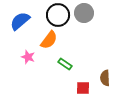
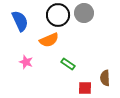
blue semicircle: rotated 105 degrees clockwise
orange semicircle: rotated 30 degrees clockwise
pink star: moved 2 px left, 5 px down
green rectangle: moved 3 px right
red square: moved 2 px right
